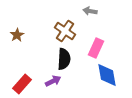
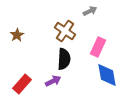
gray arrow: rotated 144 degrees clockwise
pink rectangle: moved 2 px right, 1 px up
